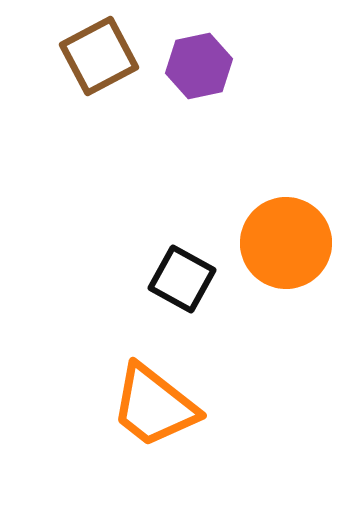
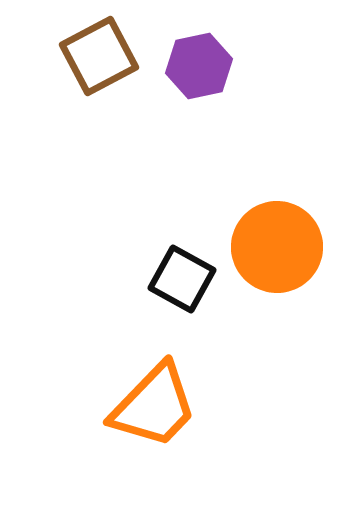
orange circle: moved 9 px left, 4 px down
orange trapezoid: rotated 84 degrees counterclockwise
